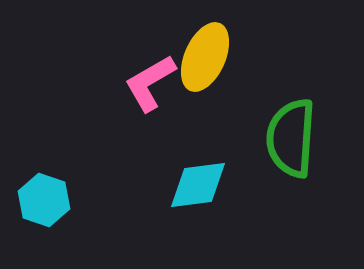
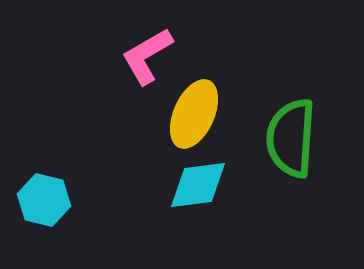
yellow ellipse: moved 11 px left, 57 px down
pink L-shape: moved 3 px left, 27 px up
cyan hexagon: rotated 6 degrees counterclockwise
